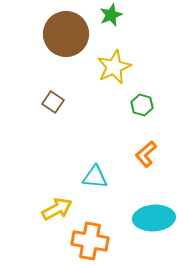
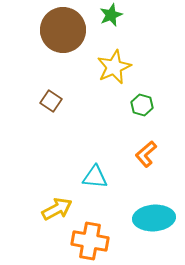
brown circle: moved 3 px left, 4 px up
brown square: moved 2 px left, 1 px up
